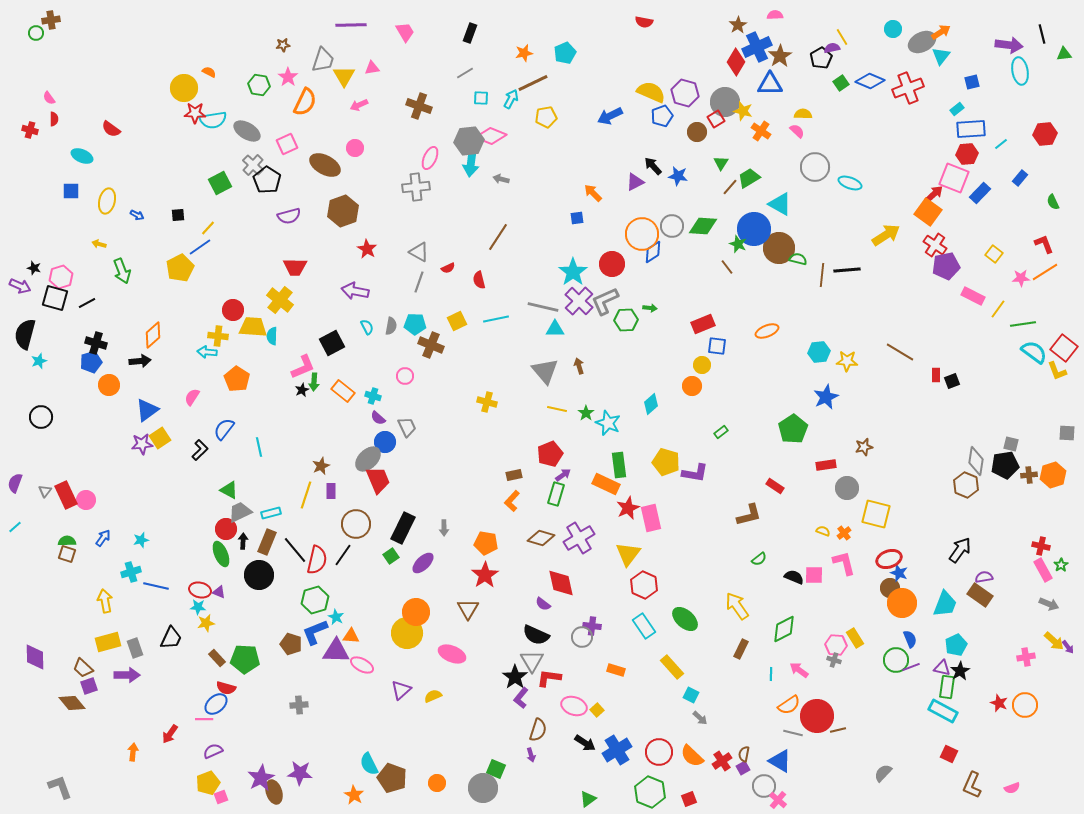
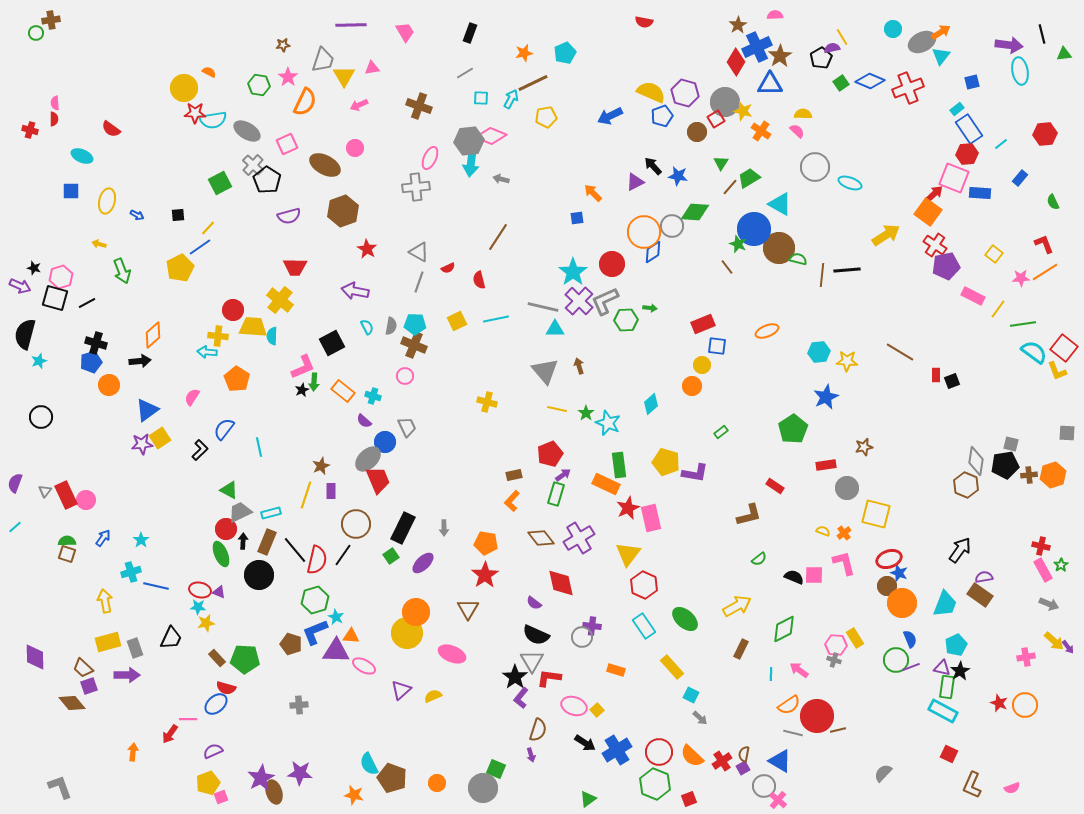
pink semicircle at (49, 98): moved 6 px right, 5 px down; rotated 32 degrees clockwise
blue rectangle at (971, 129): moved 2 px left; rotated 60 degrees clockwise
blue rectangle at (980, 193): rotated 50 degrees clockwise
green diamond at (703, 226): moved 8 px left, 14 px up
orange circle at (642, 234): moved 2 px right, 2 px up
brown cross at (431, 345): moved 17 px left
purple semicircle at (378, 418): moved 14 px left, 3 px down
brown diamond at (541, 538): rotated 36 degrees clockwise
cyan star at (141, 540): rotated 21 degrees counterclockwise
brown circle at (890, 588): moved 3 px left, 2 px up
purple semicircle at (543, 604): moved 9 px left, 1 px up
yellow arrow at (737, 606): rotated 96 degrees clockwise
pink ellipse at (362, 665): moved 2 px right, 1 px down
pink line at (204, 719): moved 16 px left
green hexagon at (650, 792): moved 5 px right, 8 px up
orange star at (354, 795): rotated 18 degrees counterclockwise
